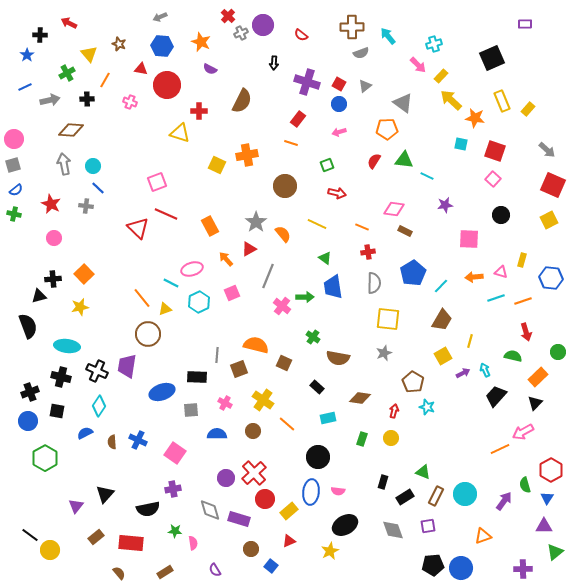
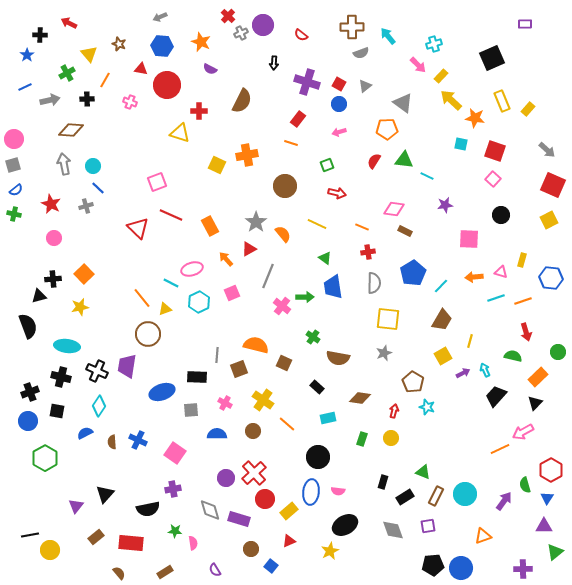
gray cross at (86, 206): rotated 24 degrees counterclockwise
red line at (166, 214): moved 5 px right, 1 px down
black line at (30, 535): rotated 48 degrees counterclockwise
